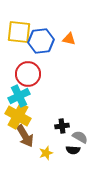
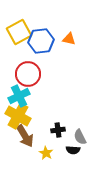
yellow square: rotated 35 degrees counterclockwise
black cross: moved 4 px left, 4 px down
gray semicircle: rotated 147 degrees counterclockwise
yellow star: rotated 24 degrees counterclockwise
